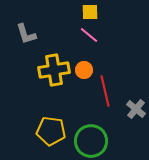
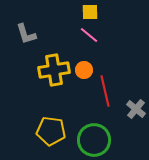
green circle: moved 3 px right, 1 px up
